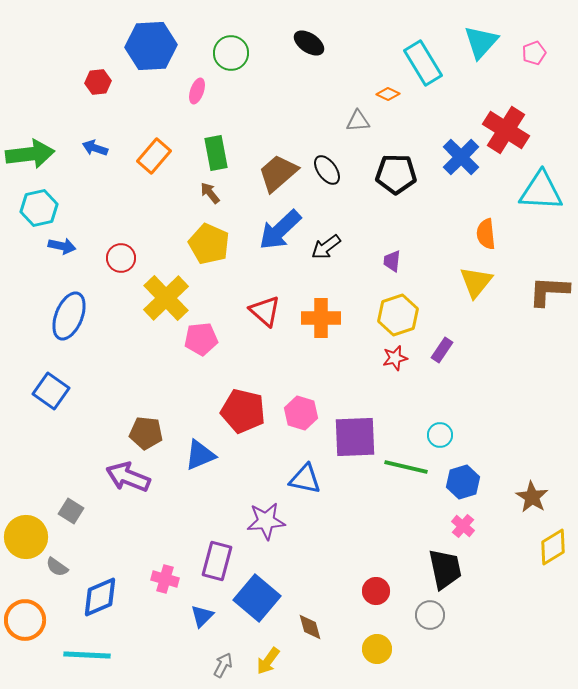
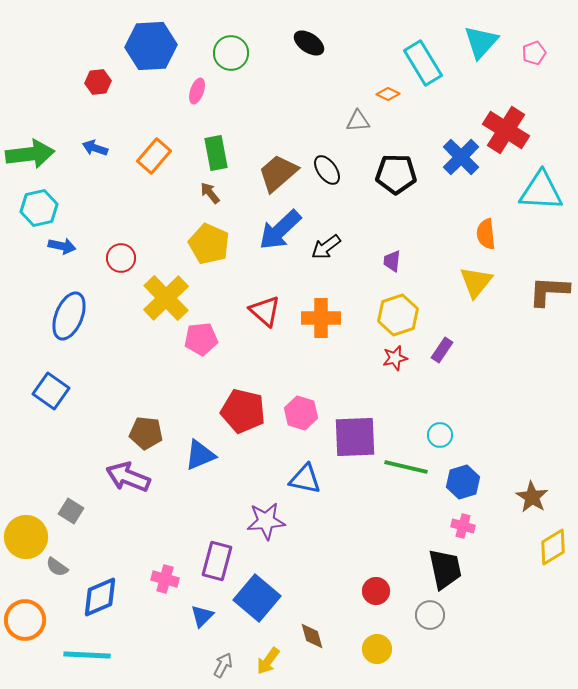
pink cross at (463, 526): rotated 25 degrees counterclockwise
brown diamond at (310, 627): moved 2 px right, 9 px down
